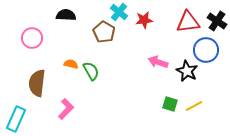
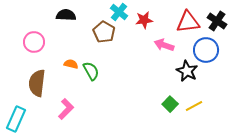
pink circle: moved 2 px right, 4 px down
pink arrow: moved 6 px right, 17 px up
green square: rotated 28 degrees clockwise
